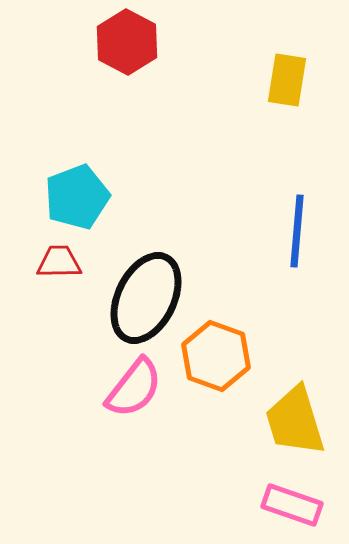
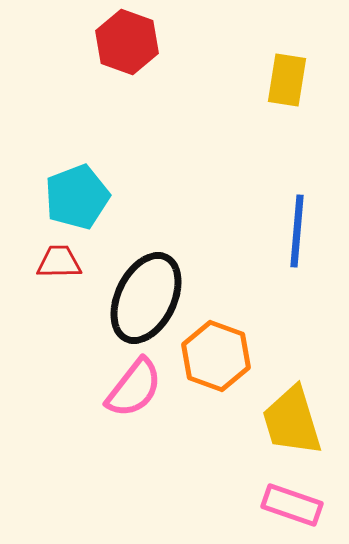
red hexagon: rotated 8 degrees counterclockwise
yellow trapezoid: moved 3 px left
